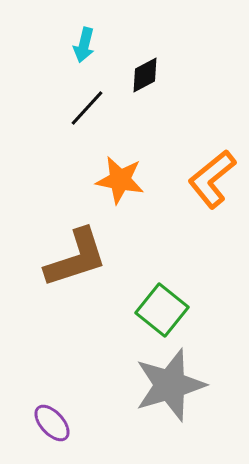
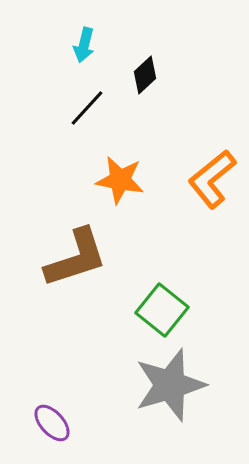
black diamond: rotated 15 degrees counterclockwise
